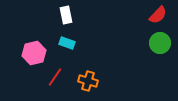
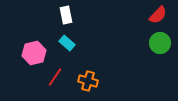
cyan rectangle: rotated 21 degrees clockwise
